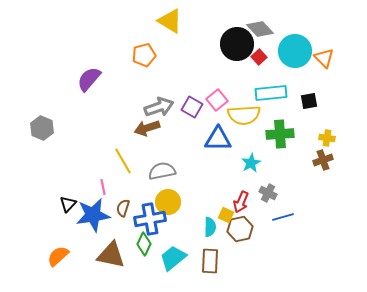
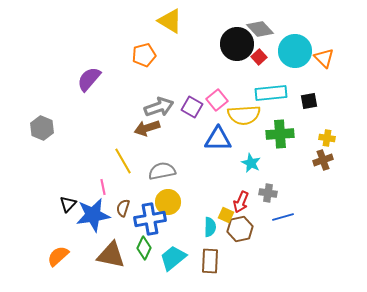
cyan star: rotated 18 degrees counterclockwise
gray cross: rotated 18 degrees counterclockwise
green diamond: moved 4 px down
